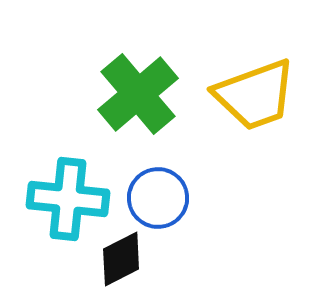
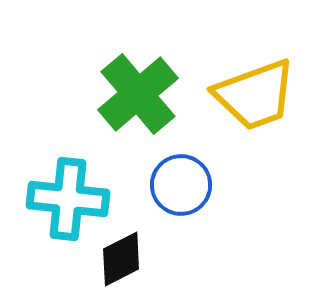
blue circle: moved 23 px right, 13 px up
